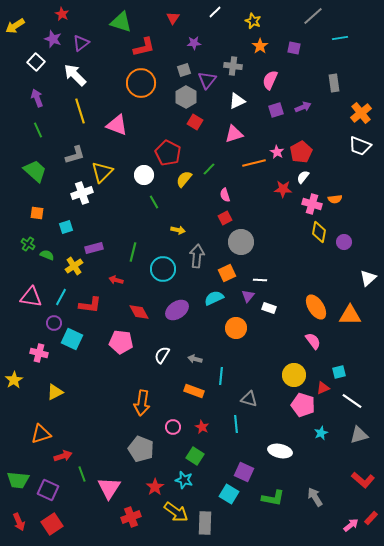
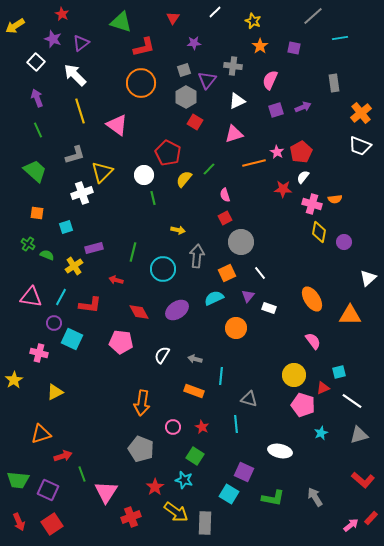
pink triangle at (117, 125): rotated 15 degrees clockwise
green line at (154, 202): moved 1 px left, 4 px up; rotated 16 degrees clockwise
white line at (260, 280): moved 7 px up; rotated 48 degrees clockwise
orange ellipse at (316, 307): moved 4 px left, 8 px up
pink triangle at (109, 488): moved 3 px left, 4 px down
